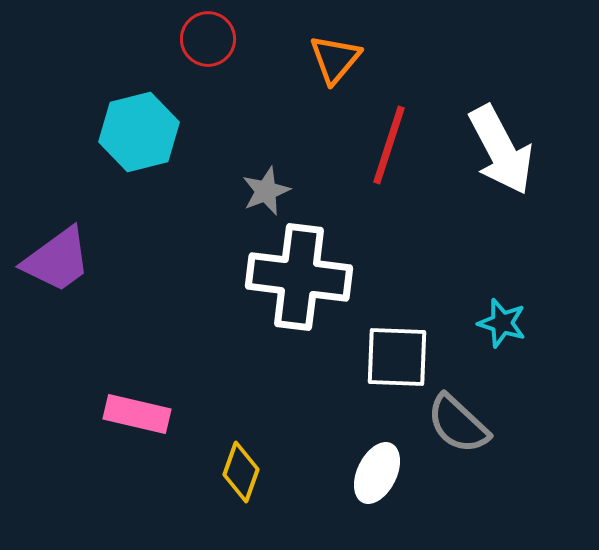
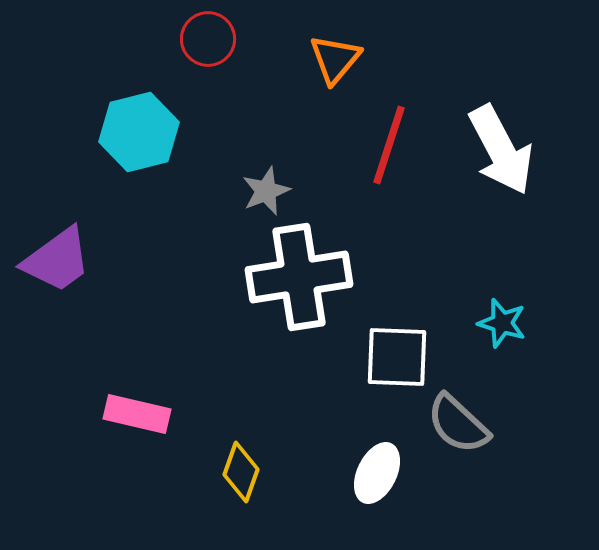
white cross: rotated 16 degrees counterclockwise
